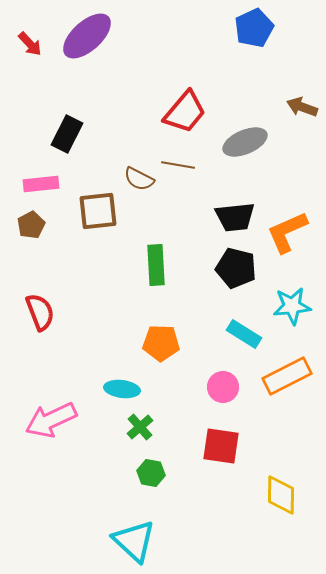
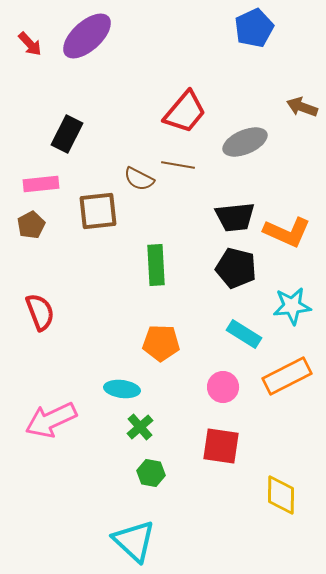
orange L-shape: rotated 132 degrees counterclockwise
